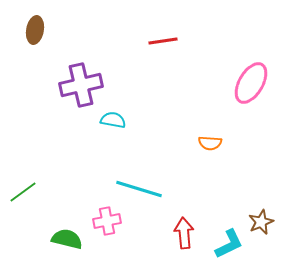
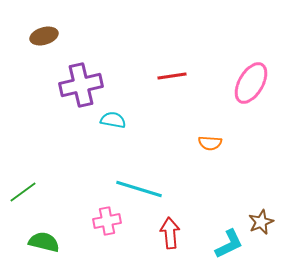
brown ellipse: moved 9 px right, 6 px down; rotated 64 degrees clockwise
red line: moved 9 px right, 35 px down
red arrow: moved 14 px left
green semicircle: moved 23 px left, 3 px down
